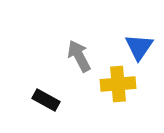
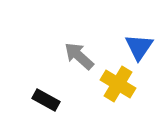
gray arrow: rotated 20 degrees counterclockwise
yellow cross: rotated 36 degrees clockwise
